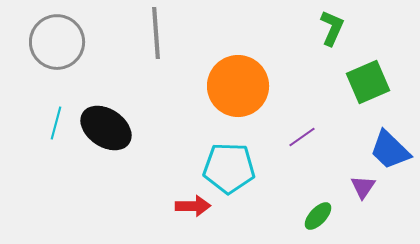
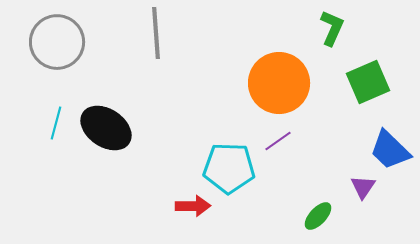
orange circle: moved 41 px right, 3 px up
purple line: moved 24 px left, 4 px down
